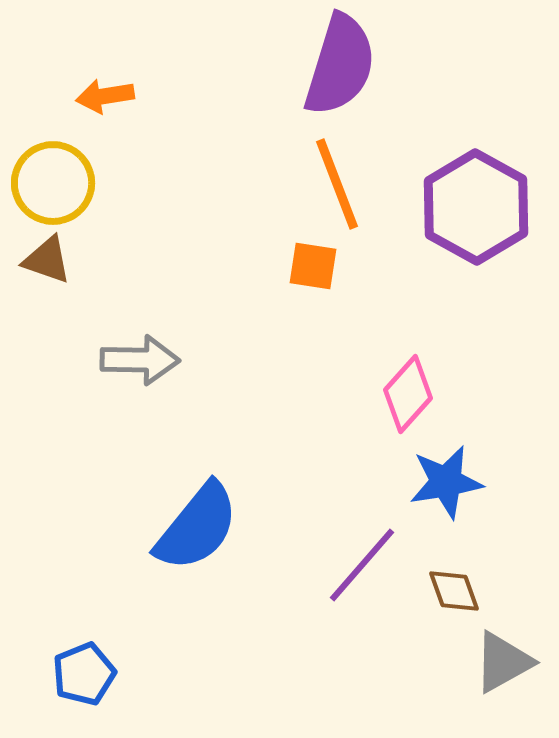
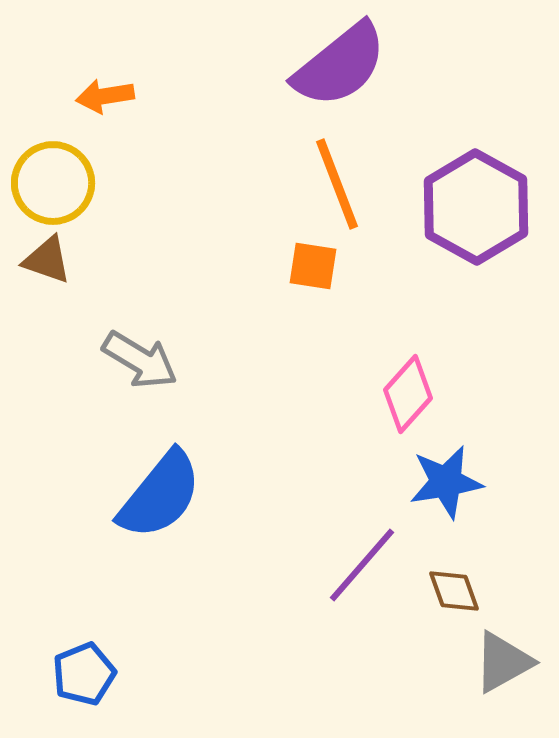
purple semicircle: rotated 34 degrees clockwise
gray arrow: rotated 30 degrees clockwise
blue semicircle: moved 37 px left, 32 px up
